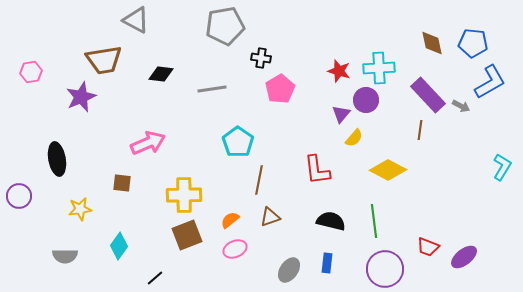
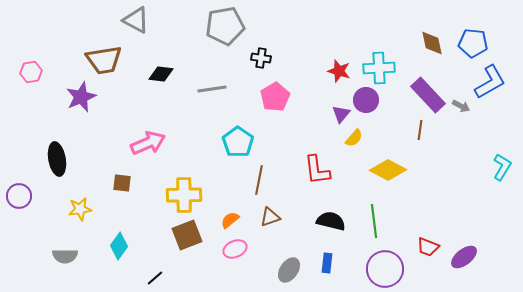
pink pentagon at (280, 89): moved 5 px left, 8 px down
